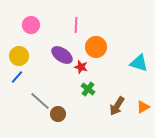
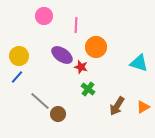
pink circle: moved 13 px right, 9 px up
